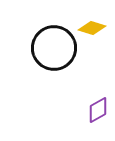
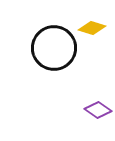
purple diamond: rotated 64 degrees clockwise
